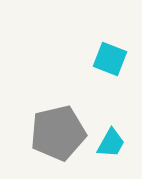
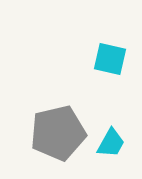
cyan square: rotated 8 degrees counterclockwise
